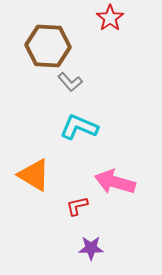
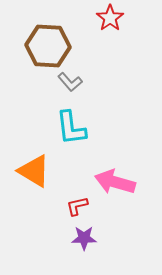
cyan L-shape: moved 8 px left, 1 px down; rotated 120 degrees counterclockwise
orange triangle: moved 4 px up
purple star: moved 7 px left, 10 px up
